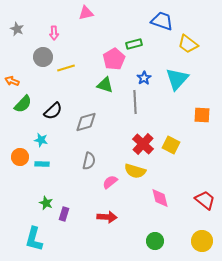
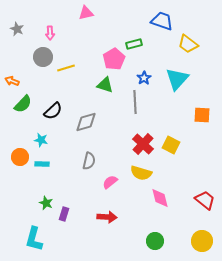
pink arrow: moved 4 px left
yellow semicircle: moved 6 px right, 2 px down
